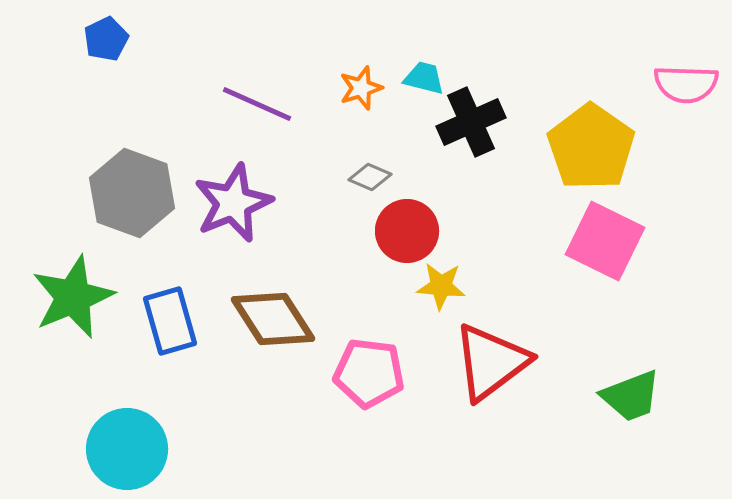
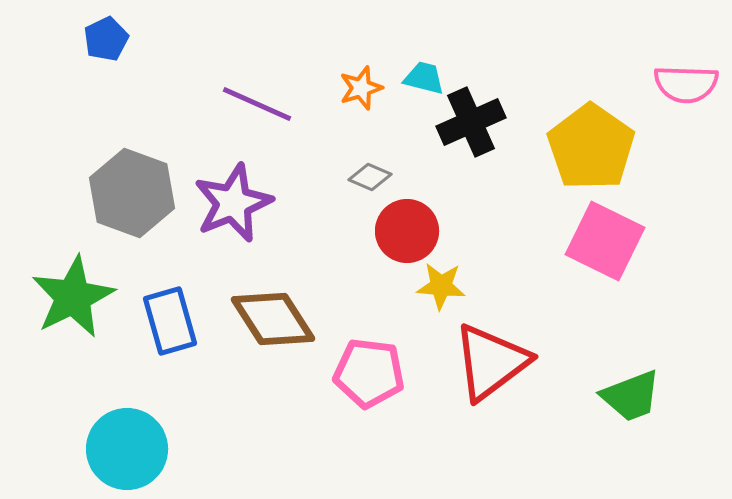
green star: rotated 4 degrees counterclockwise
